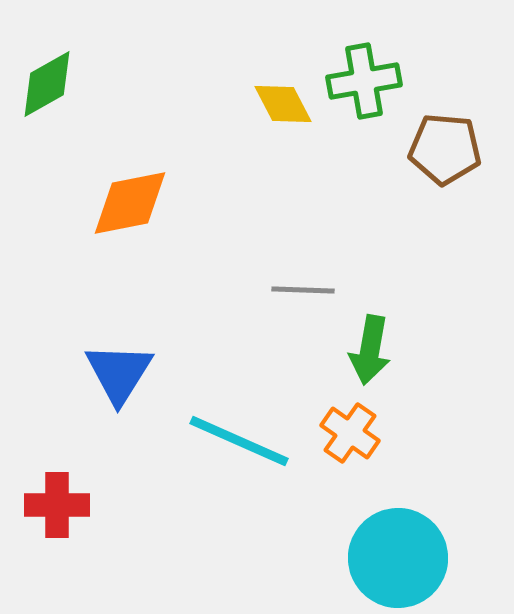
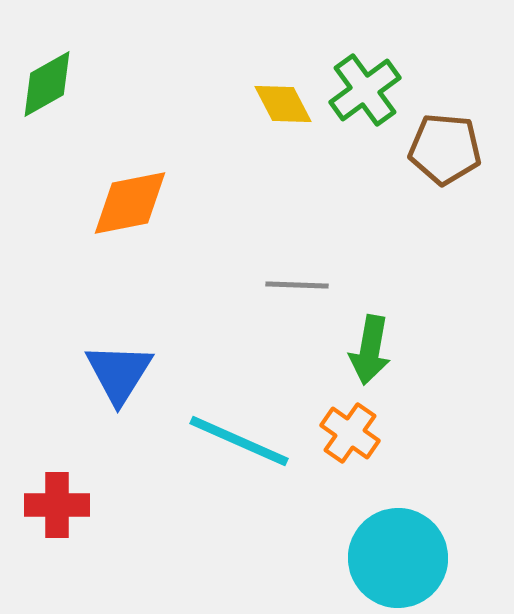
green cross: moved 1 px right, 9 px down; rotated 26 degrees counterclockwise
gray line: moved 6 px left, 5 px up
